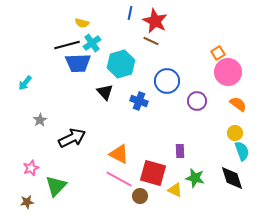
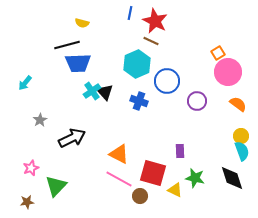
cyan cross: moved 48 px down
cyan hexagon: moved 16 px right; rotated 8 degrees counterclockwise
yellow circle: moved 6 px right, 3 px down
